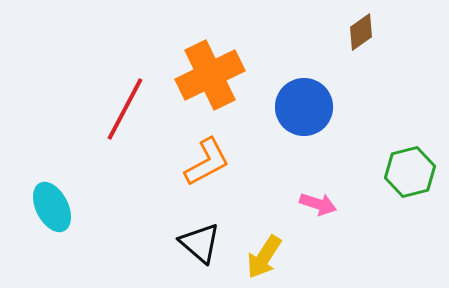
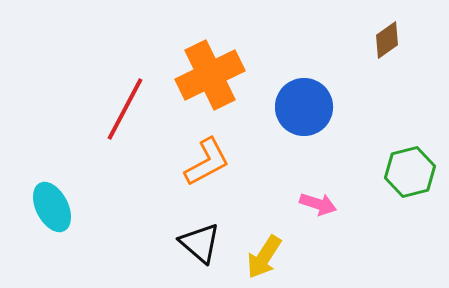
brown diamond: moved 26 px right, 8 px down
